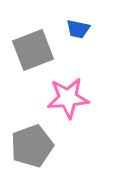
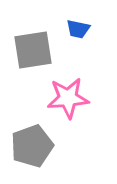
gray square: rotated 12 degrees clockwise
